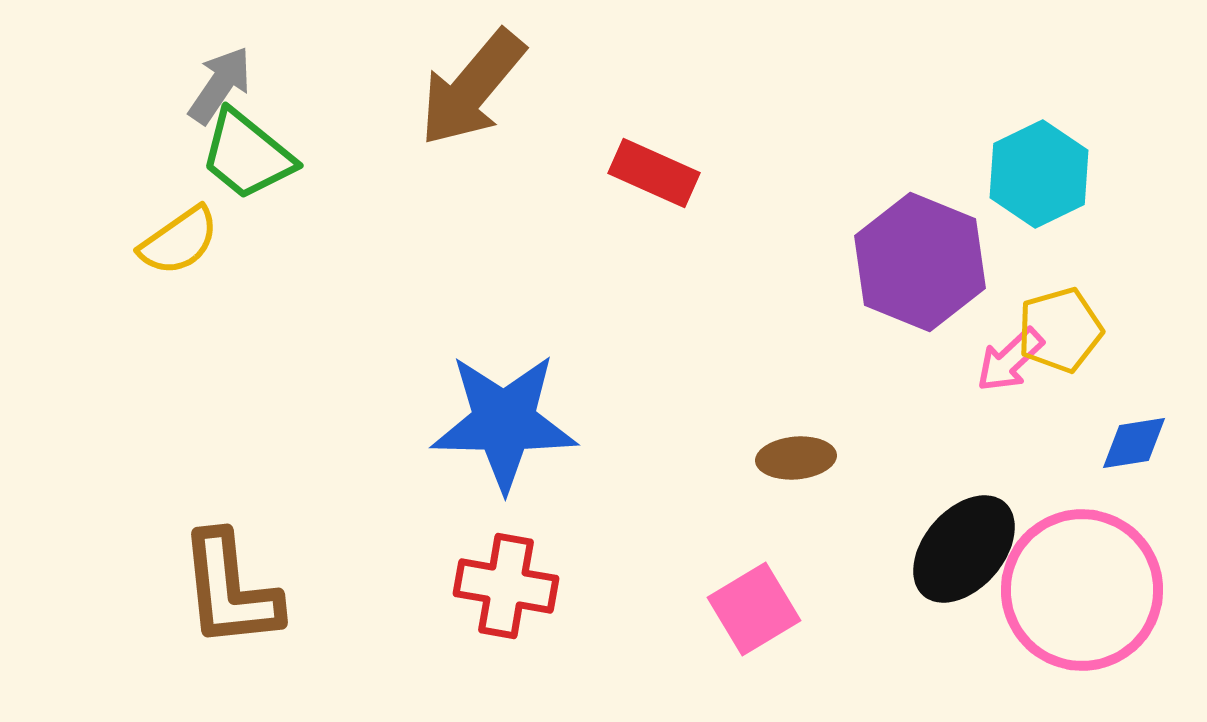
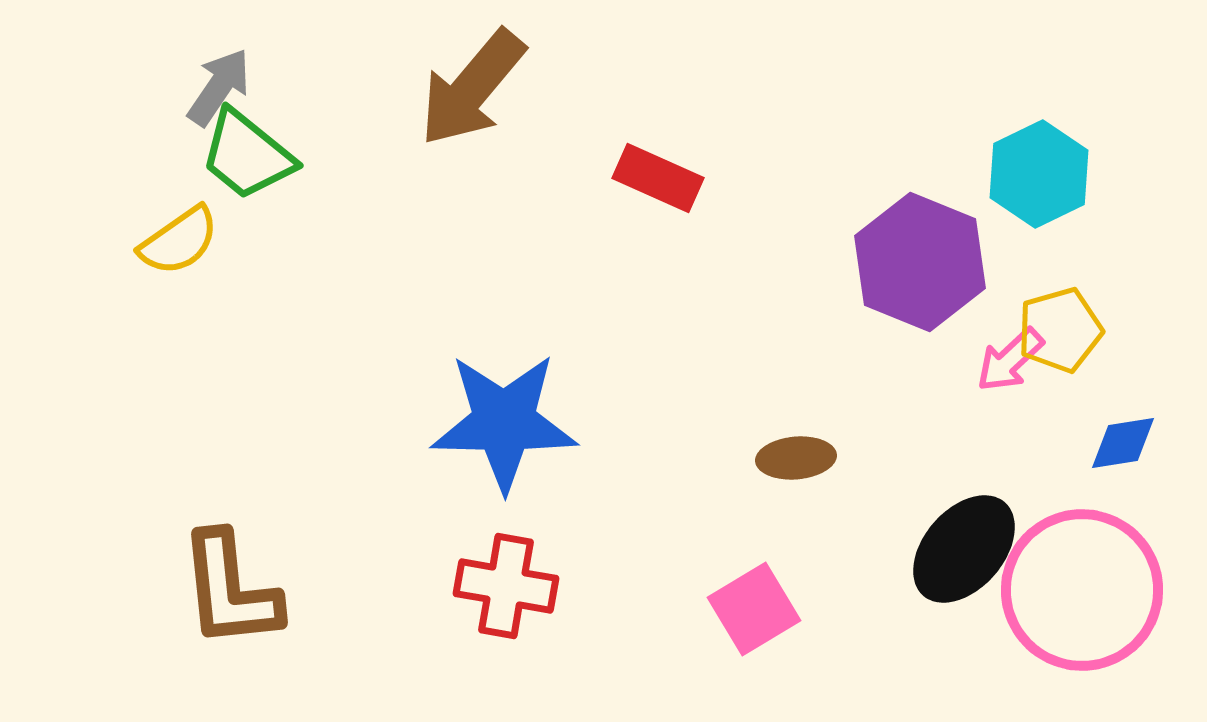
gray arrow: moved 1 px left, 2 px down
red rectangle: moved 4 px right, 5 px down
blue diamond: moved 11 px left
